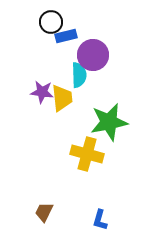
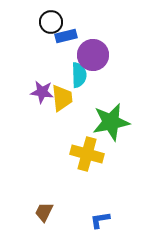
green star: moved 2 px right
blue L-shape: rotated 65 degrees clockwise
